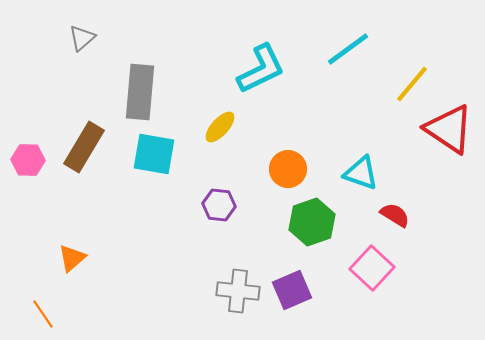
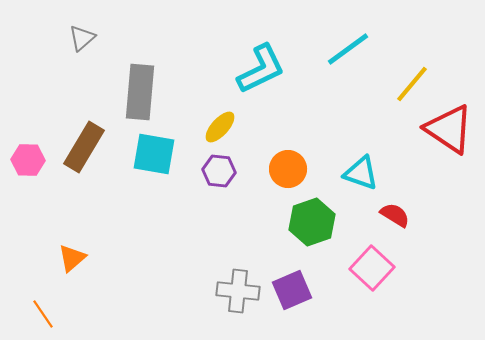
purple hexagon: moved 34 px up
